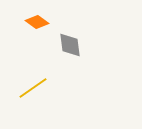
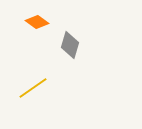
gray diamond: rotated 24 degrees clockwise
